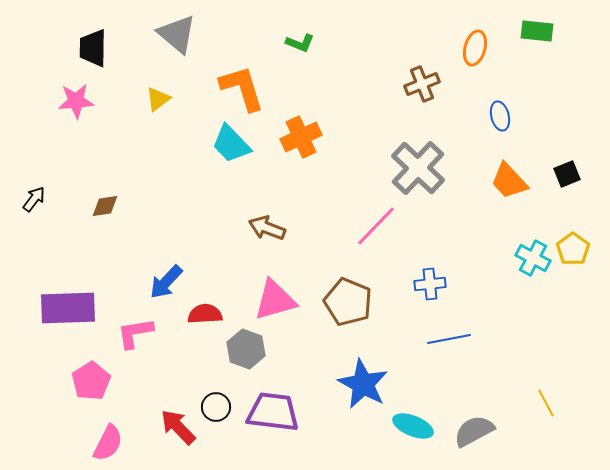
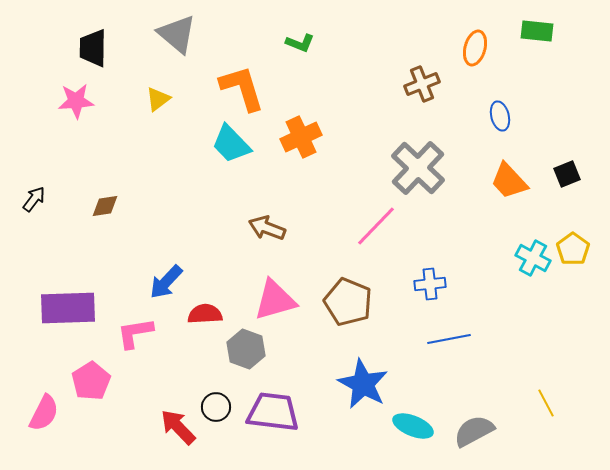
pink semicircle: moved 64 px left, 30 px up
